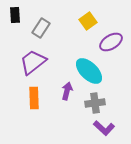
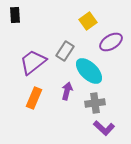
gray rectangle: moved 24 px right, 23 px down
orange rectangle: rotated 25 degrees clockwise
